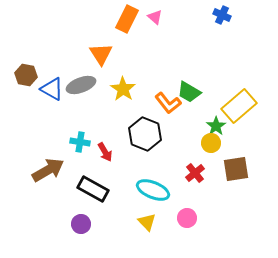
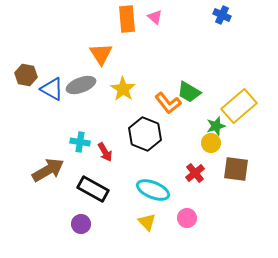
orange rectangle: rotated 32 degrees counterclockwise
green star: rotated 18 degrees clockwise
brown square: rotated 16 degrees clockwise
